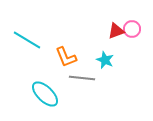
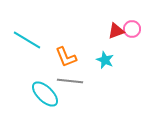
gray line: moved 12 px left, 3 px down
